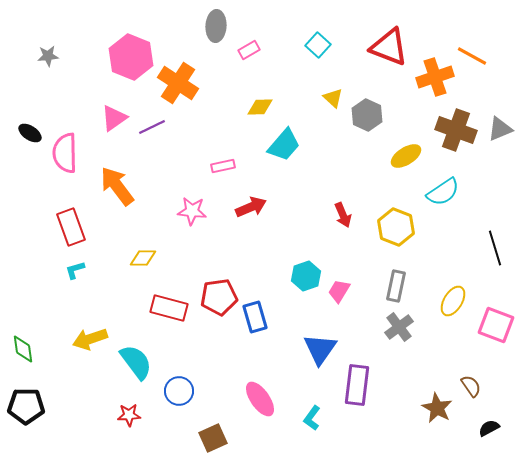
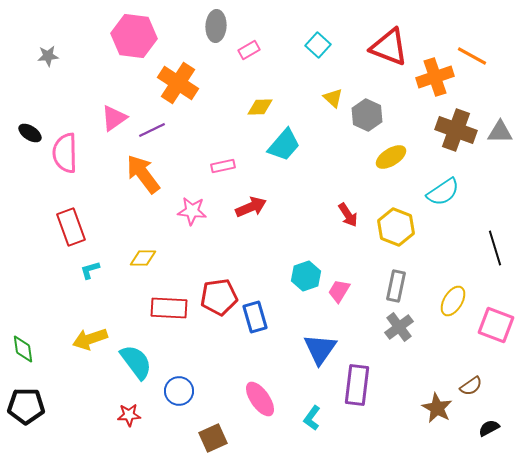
pink hexagon at (131, 57): moved 3 px right, 21 px up; rotated 15 degrees counterclockwise
purple line at (152, 127): moved 3 px down
gray triangle at (500, 129): moved 3 px down; rotated 24 degrees clockwise
yellow ellipse at (406, 156): moved 15 px left, 1 px down
orange arrow at (117, 186): moved 26 px right, 12 px up
red arrow at (343, 215): moved 5 px right; rotated 10 degrees counterclockwise
cyan L-shape at (75, 270): moved 15 px right
red rectangle at (169, 308): rotated 12 degrees counterclockwise
brown semicircle at (471, 386): rotated 90 degrees clockwise
